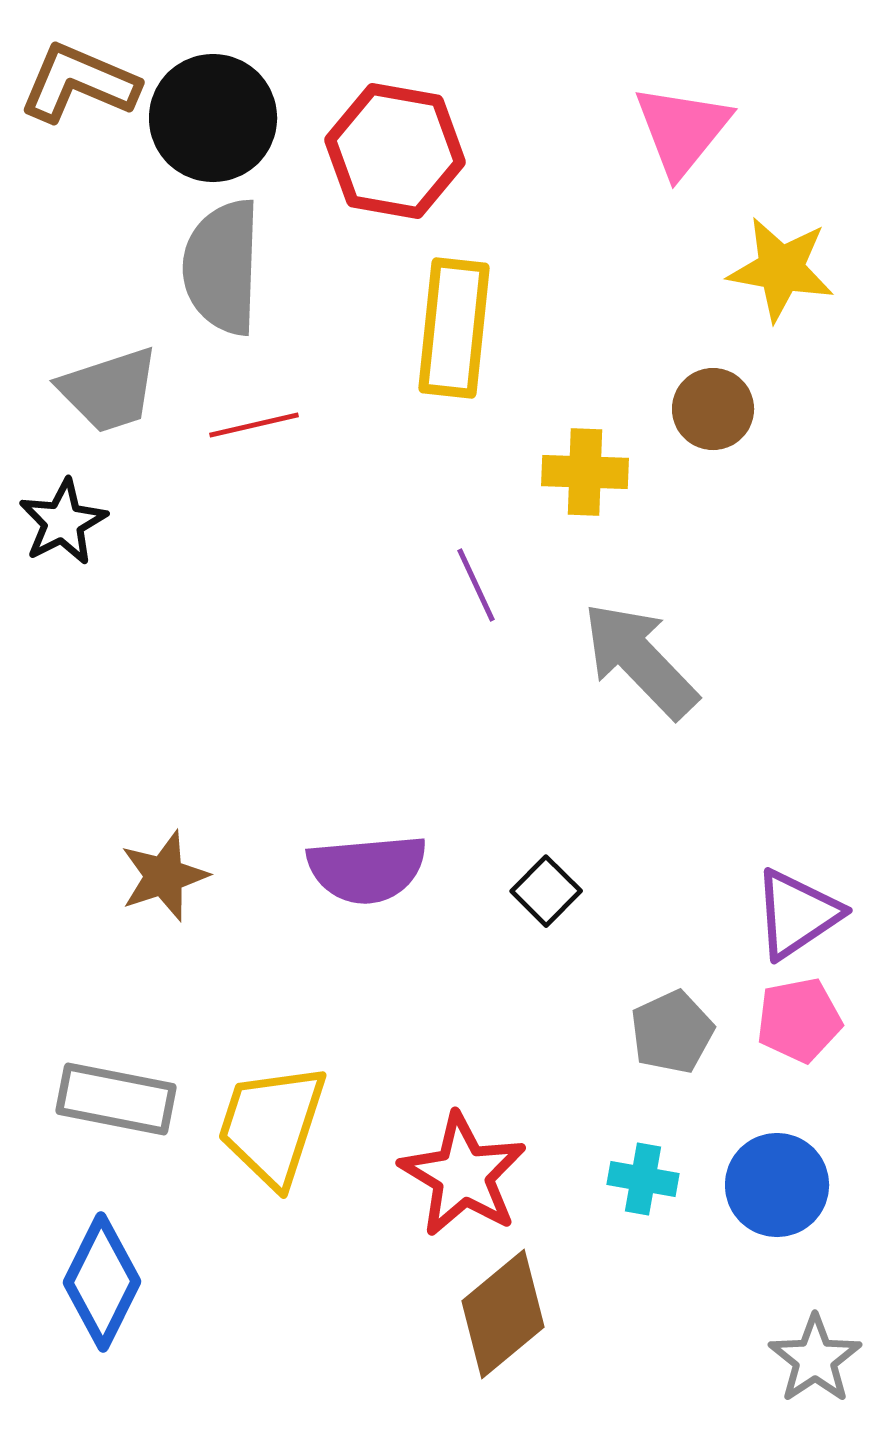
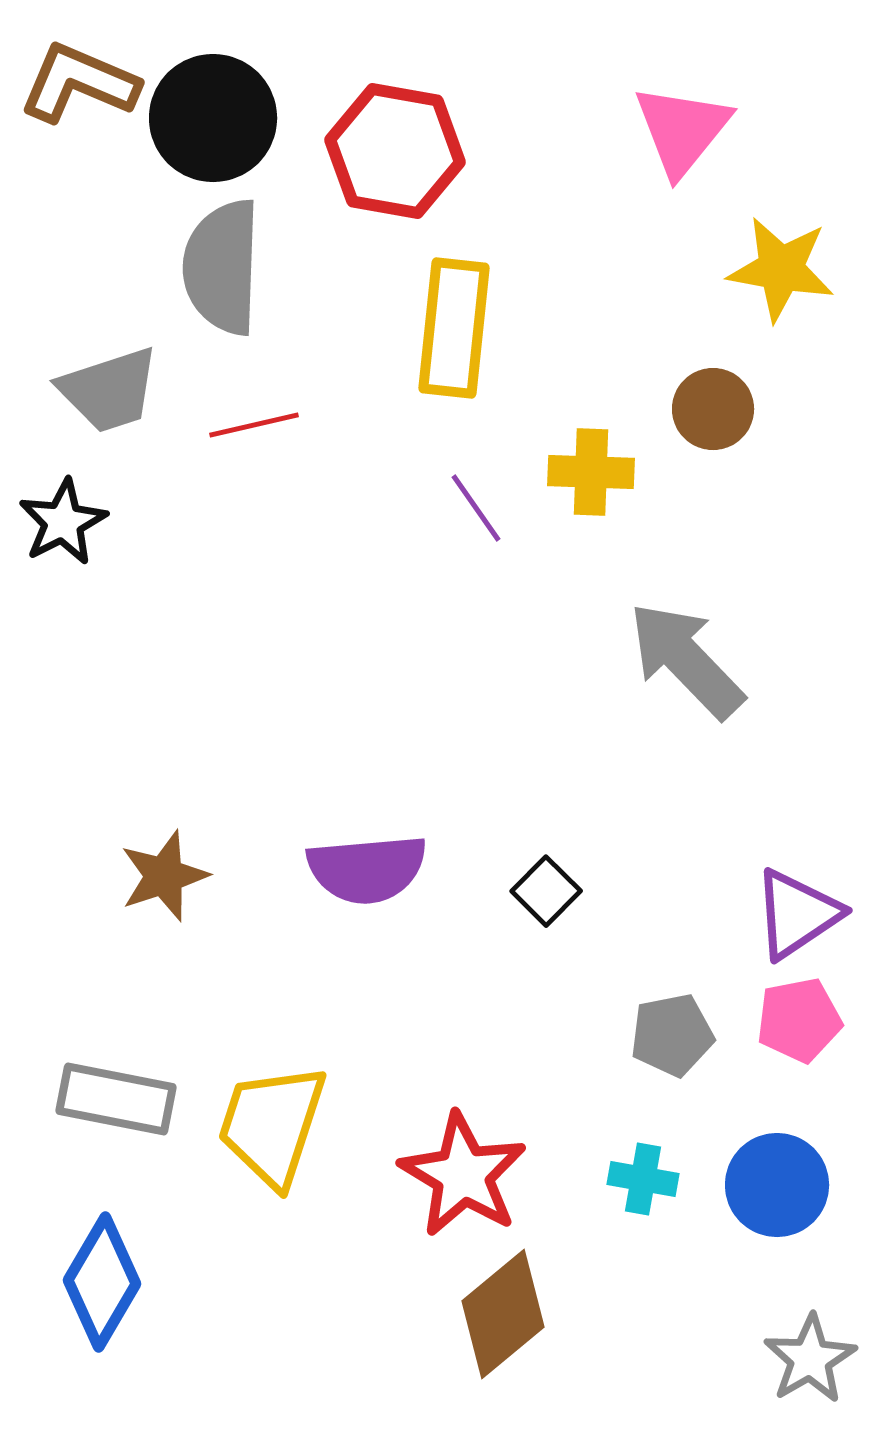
yellow cross: moved 6 px right
purple line: moved 77 px up; rotated 10 degrees counterclockwise
gray arrow: moved 46 px right
gray pentagon: moved 3 px down; rotated 14 degrees clockwise
blue diamond: rotated 4 degrees clockwise
gray star: moved 5 px left; rotated 4 degrees clockwise
